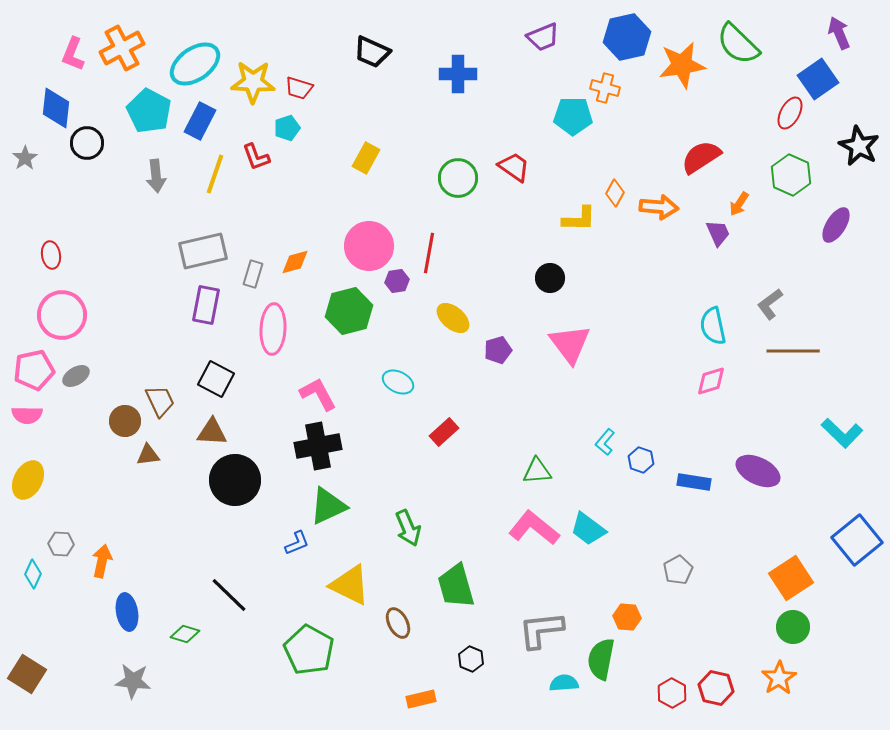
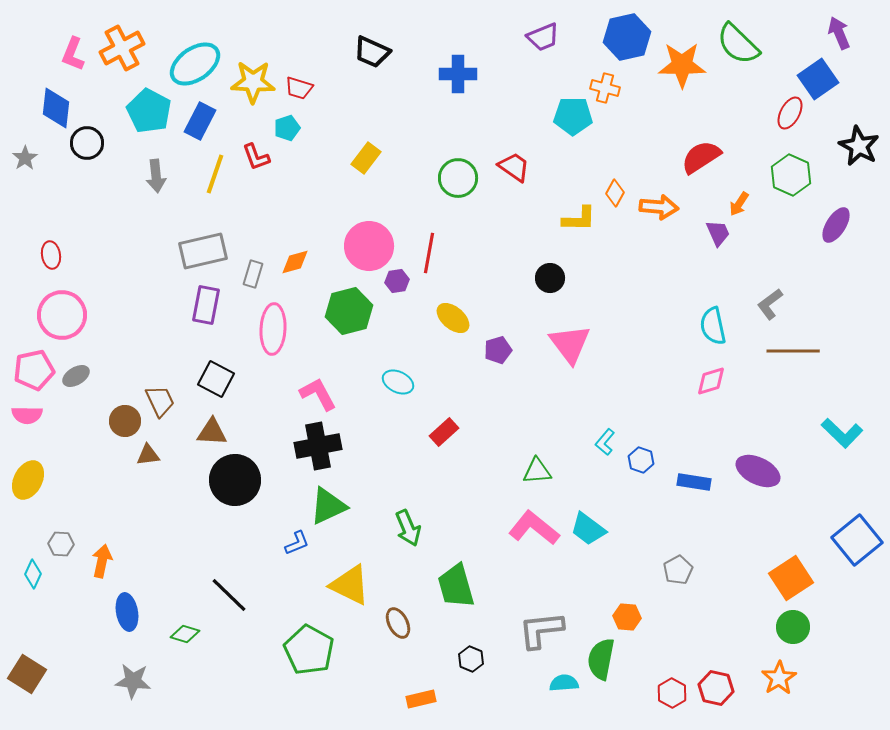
orange star at (682, 65): rotated 9 degrees clockwise
yellow rectangle at (366, 158): rotated 8 degrees clockwise
